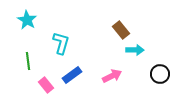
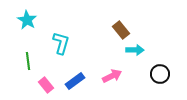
blue rectangle: moved 3 px right, 6 px down
